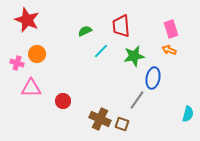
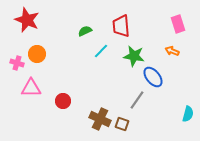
pink rectangle: moved 7 px right, 5 px up
orange arrow: moved 3 px right, 1 px down
green star: rotated 20 degrees clockwise
blue ellipse: moved 1 px up; rotated 50 degrees counterclockwise
